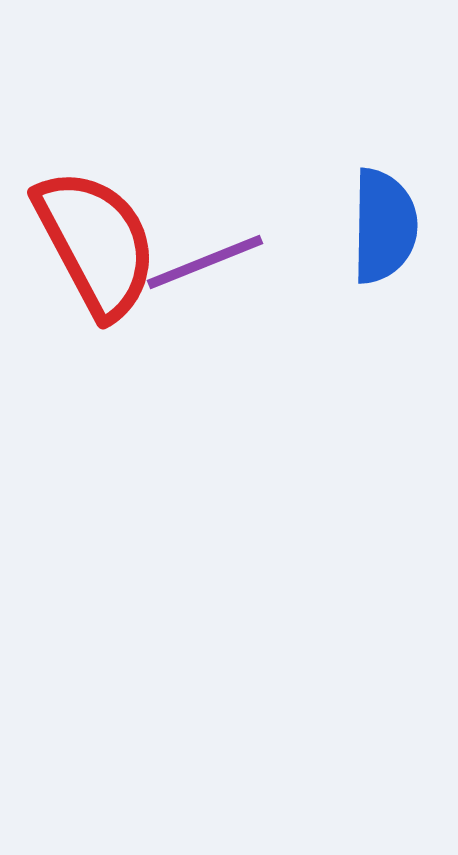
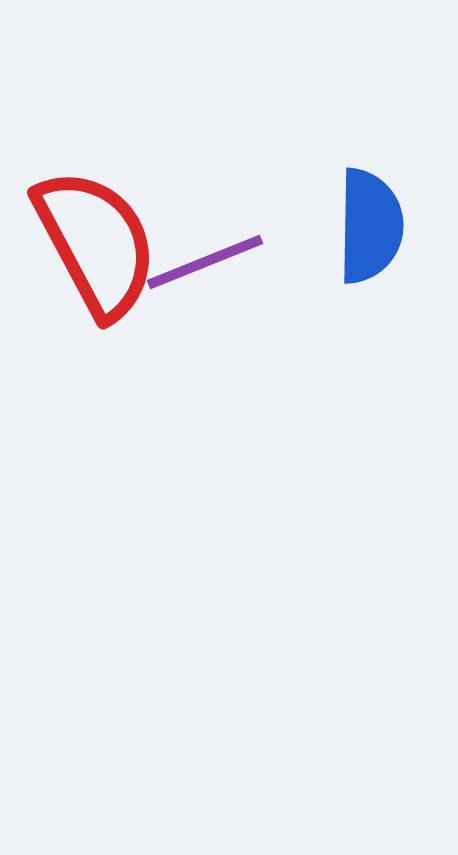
blue semicircle: moved 14 px left
